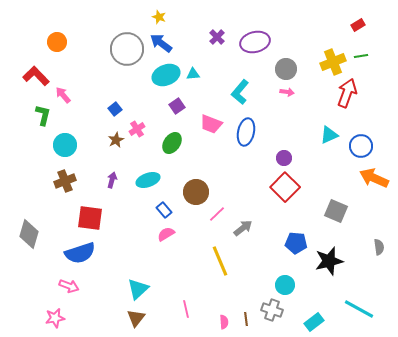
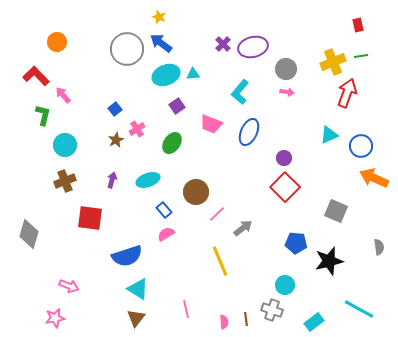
red rectangle at (358, 25): rotated 72 degrees counterclockwise
purple cross at (217, 37): moved 6 px right, 7 px down
purple ellipse at (255, 42): moved 2 px left, 5 px down
blue ellipse at (246, 132): moved 3 px right; rotated 12 degrees clockwise
blue semicircle at (80, 253): moved 47 px right, 3 px down
cyan triangle at (138, 289): rotated 45 degrees counterclockwise
